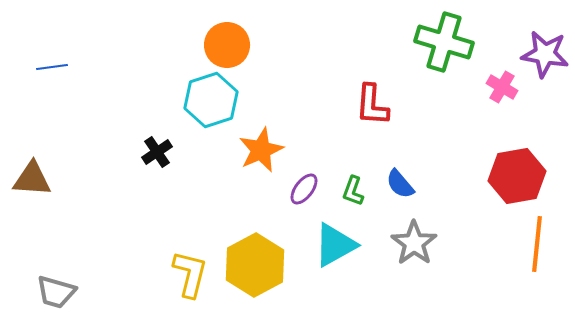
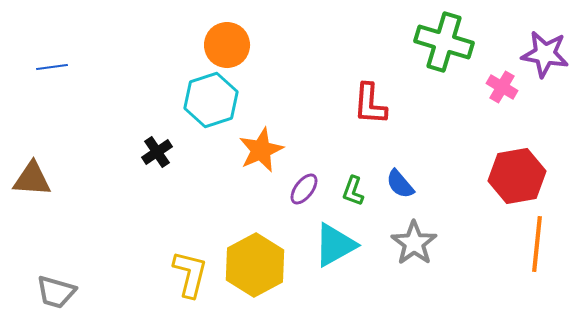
red L-shape: moved 2 px left, 1 px up
